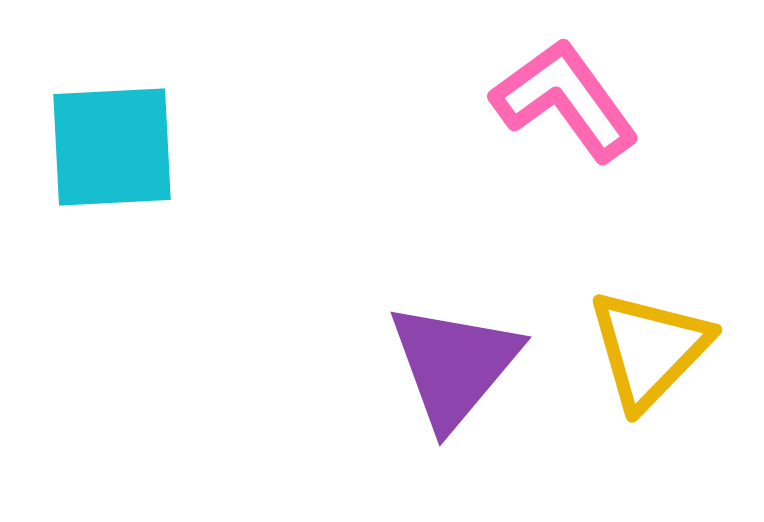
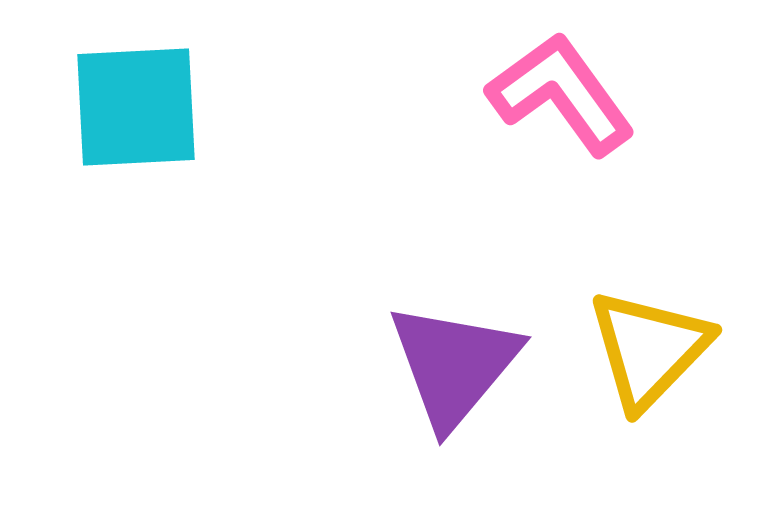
pink L-shape: moved 4 px left, 6 px up
cyan square: moved 24 px right, 40 px up
